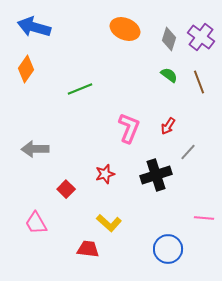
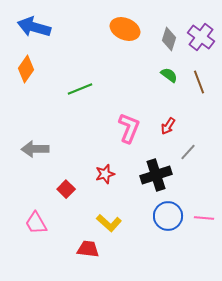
blue circle: moved 33 px up
